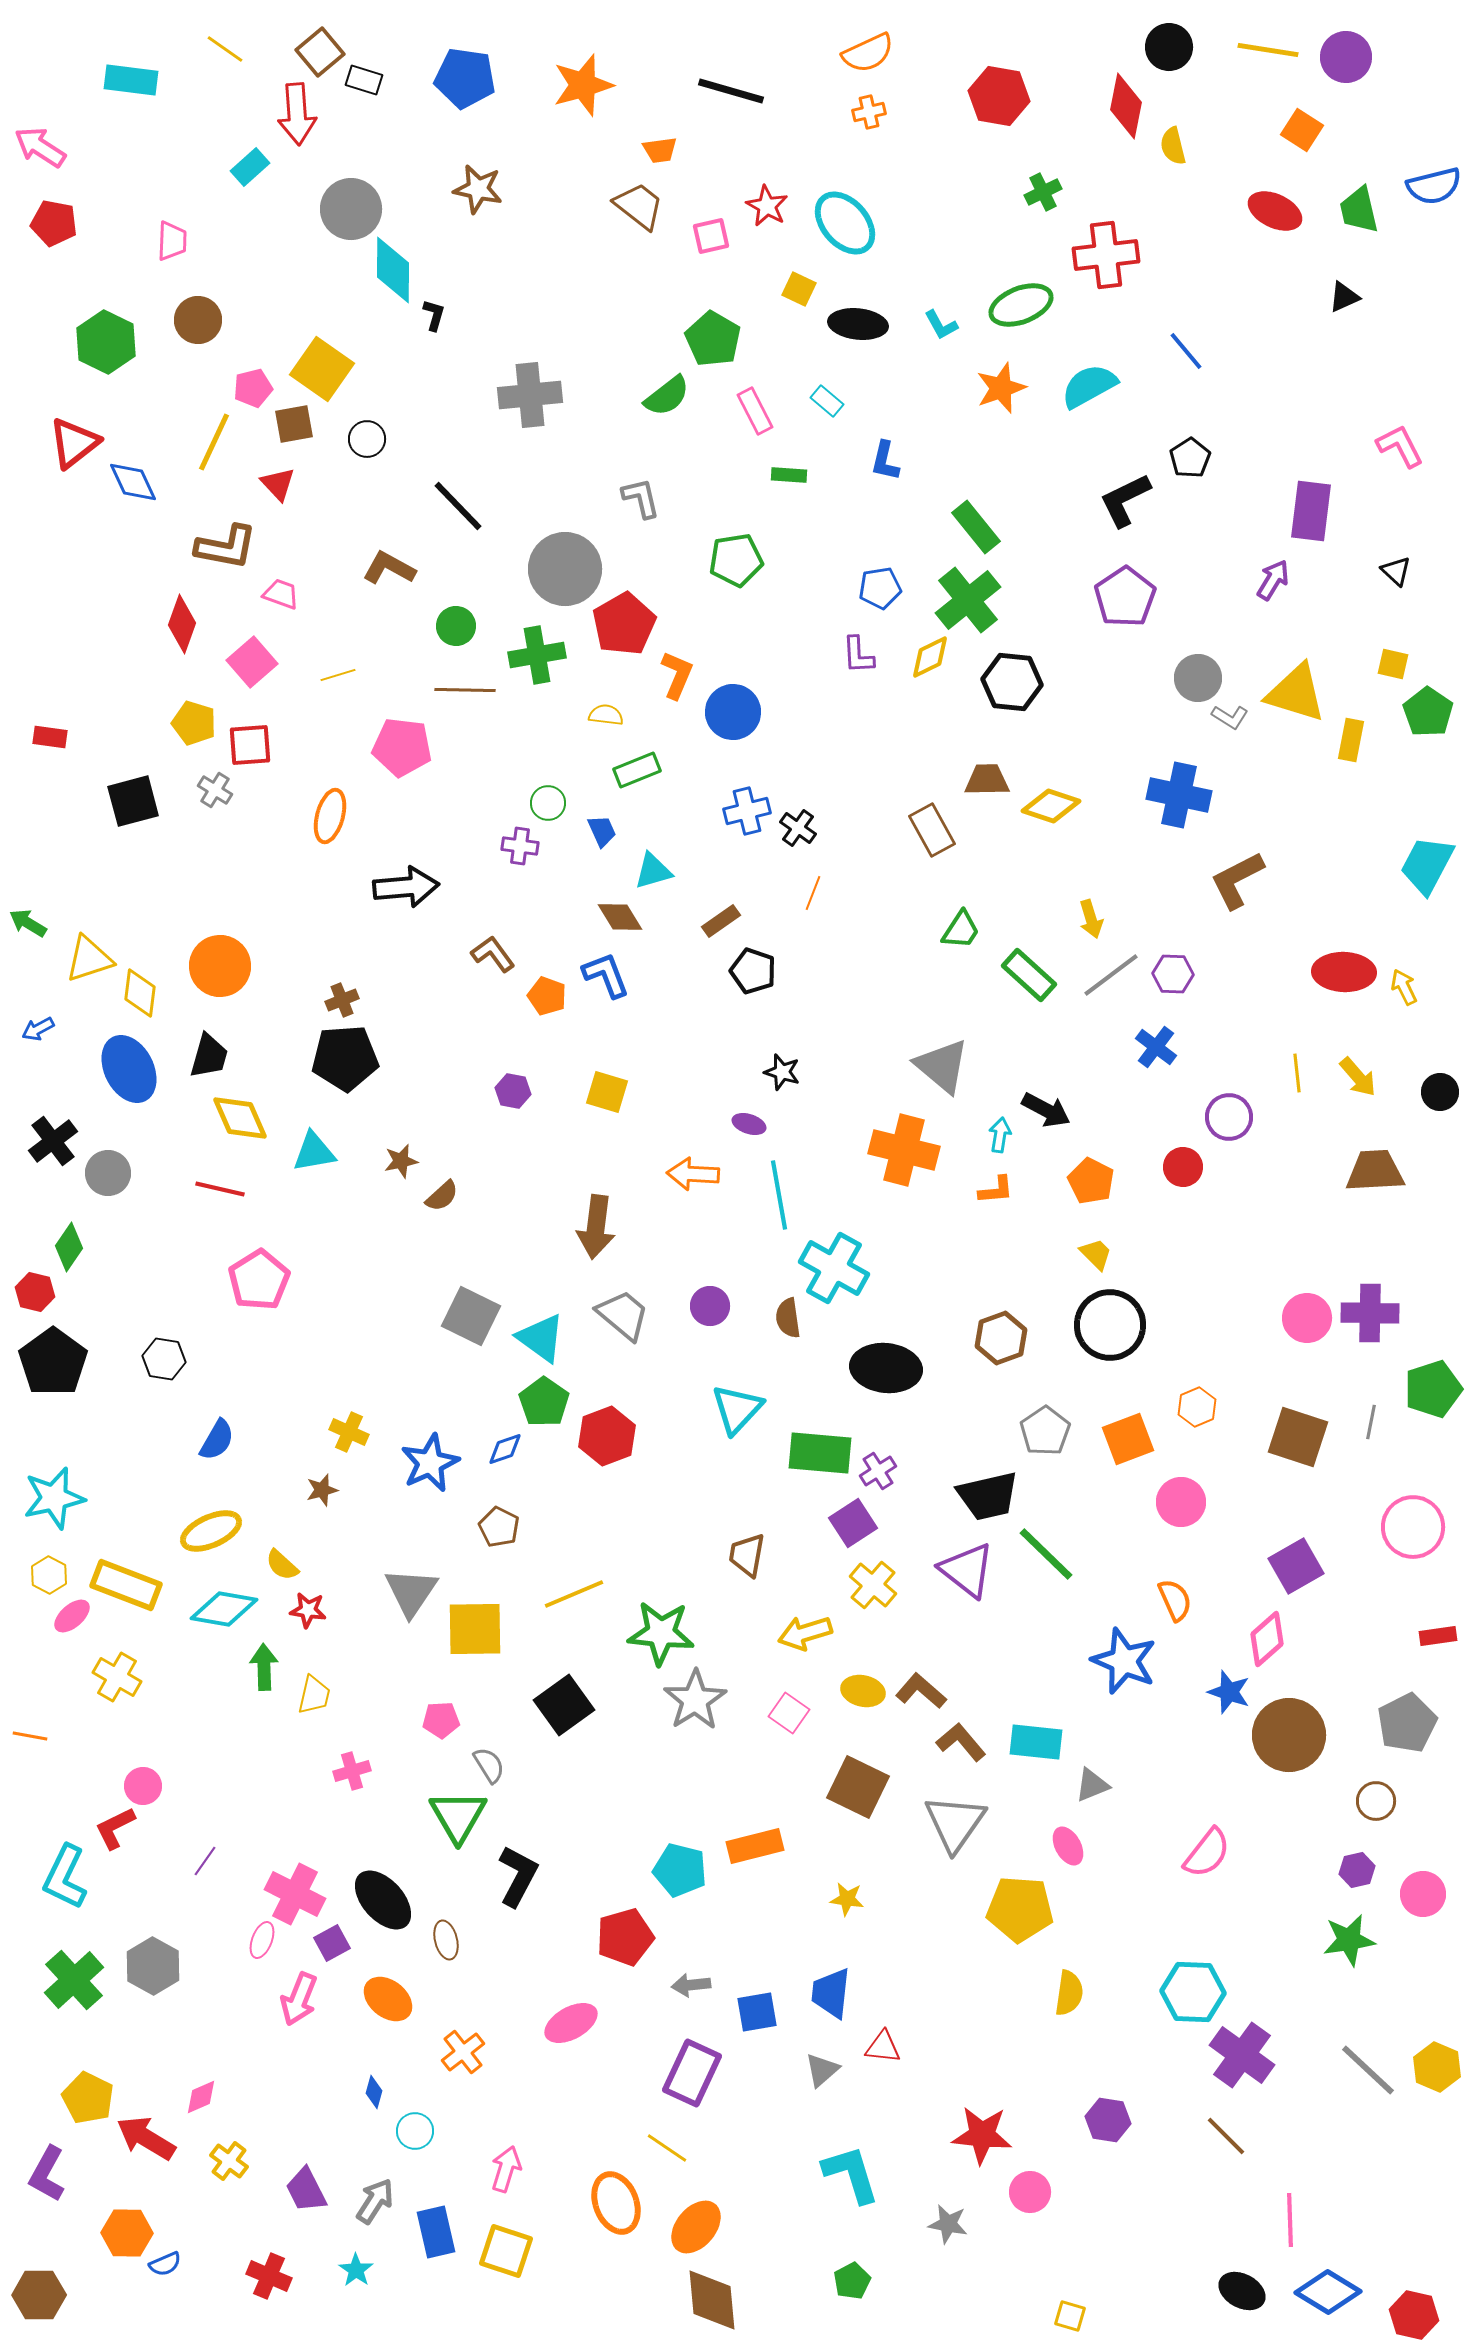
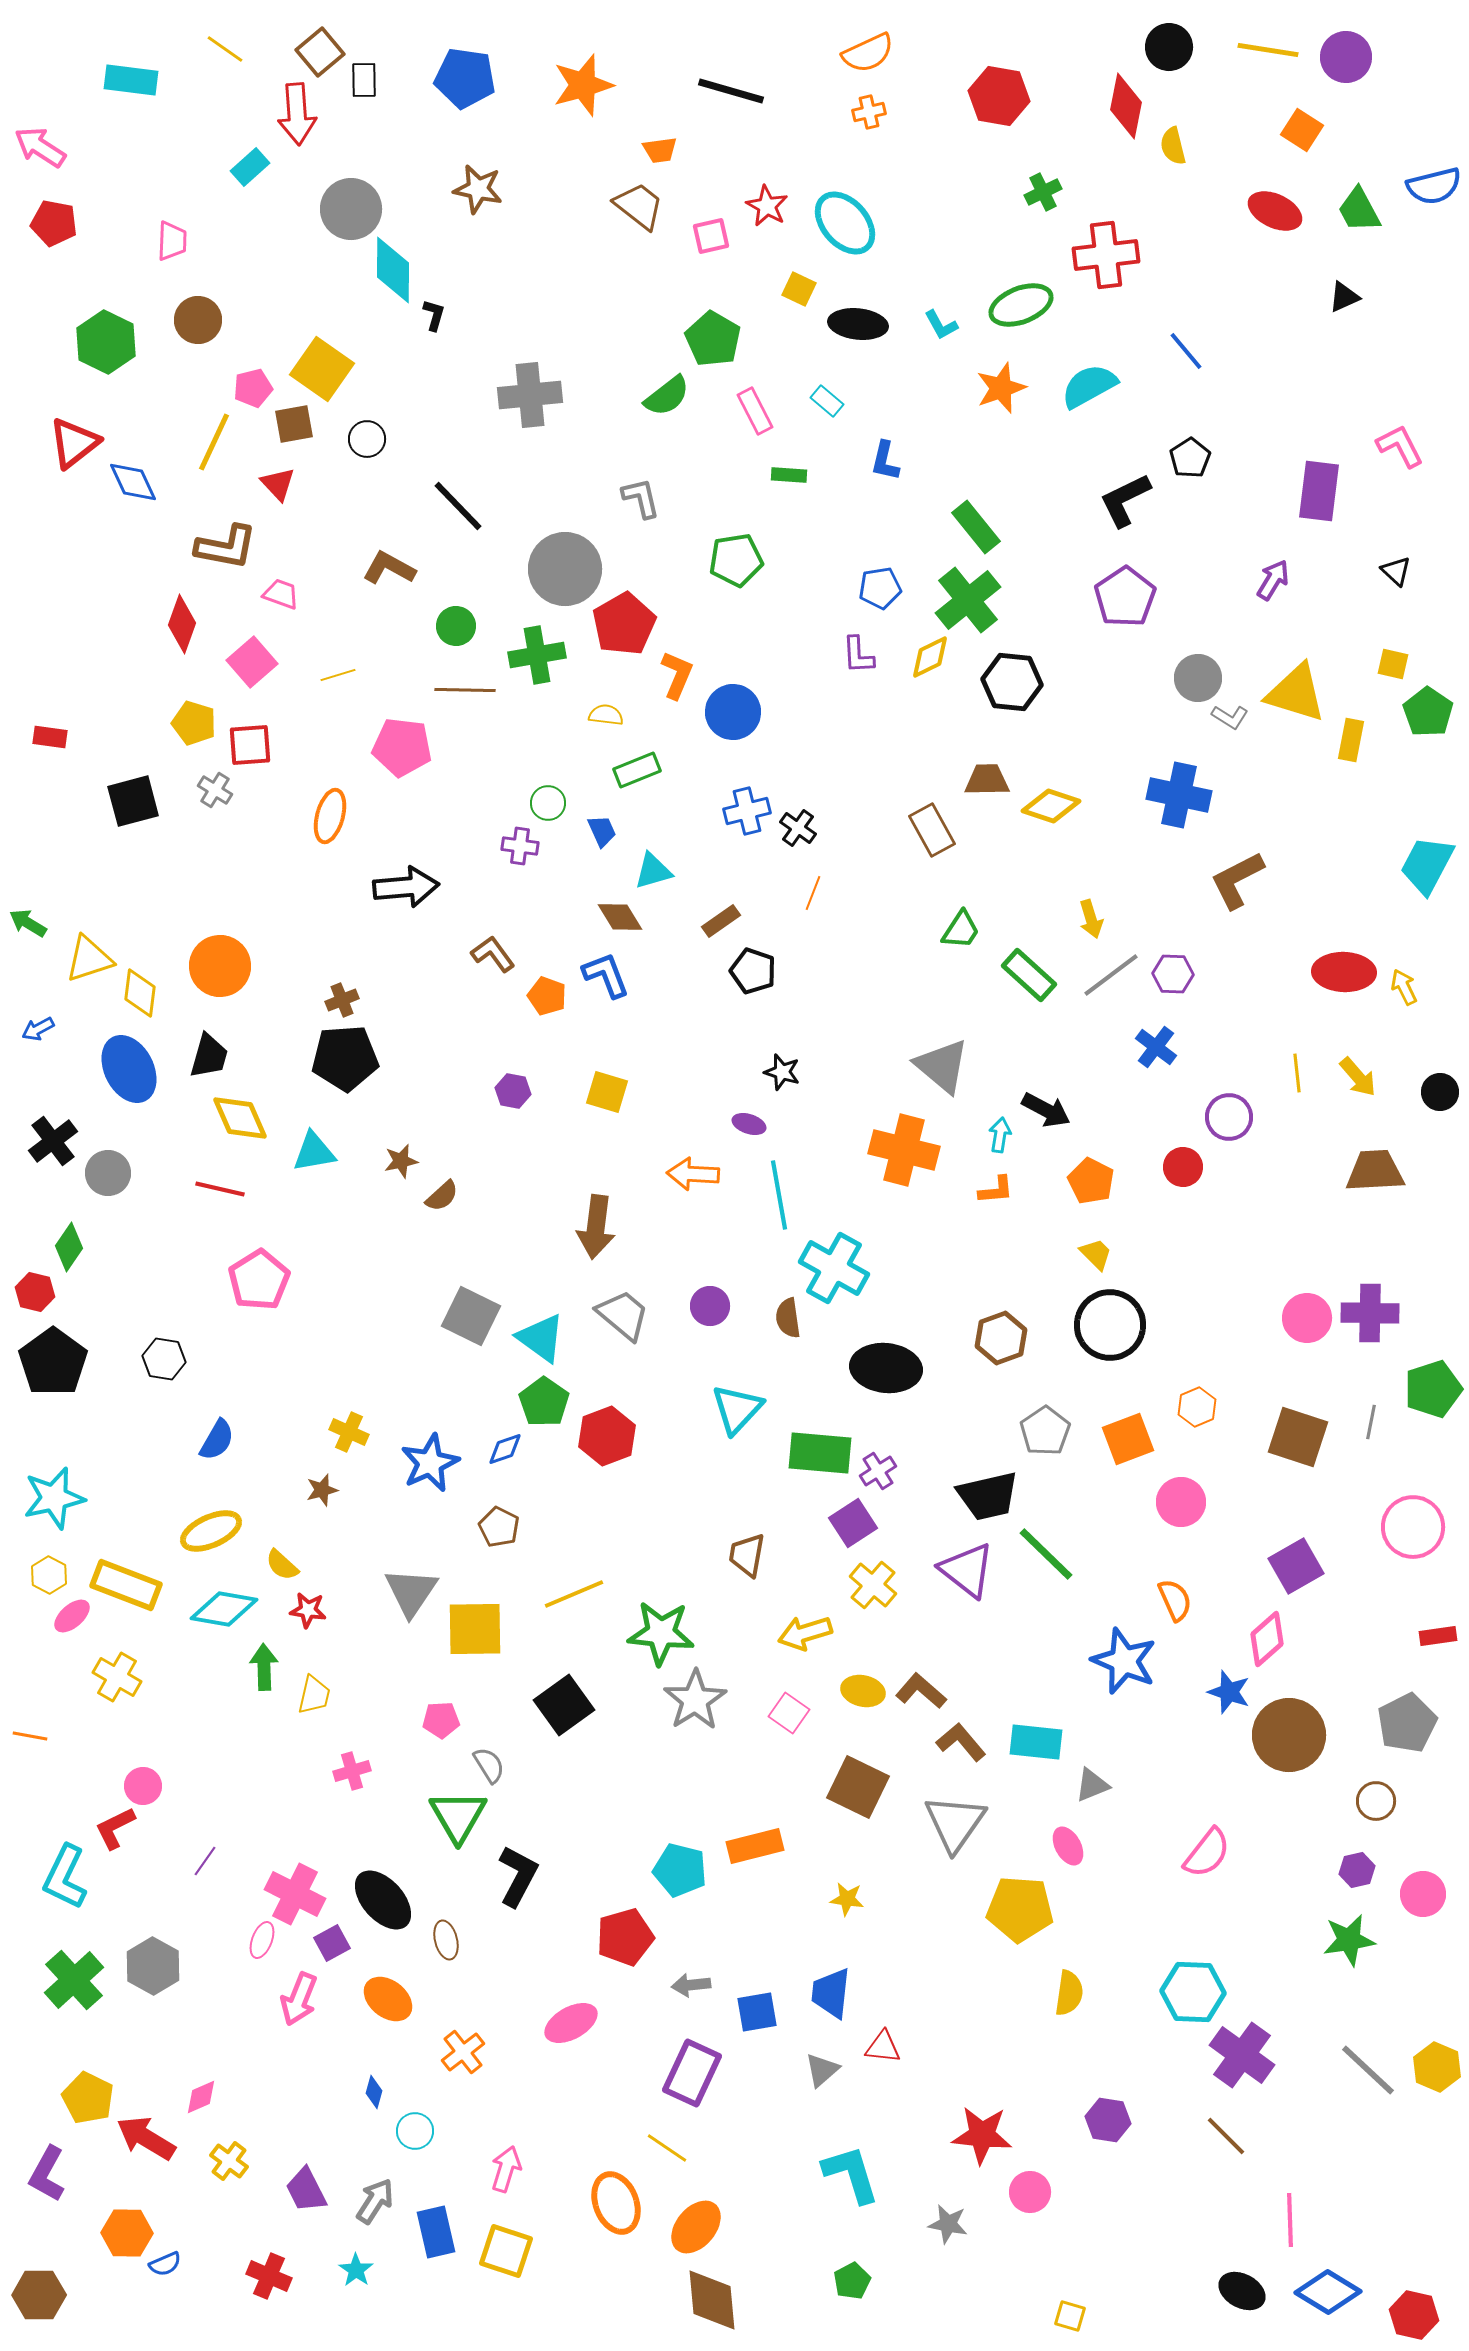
black rectangle at (364, 80): rotated 72 degrees clockwise
green trapezoid at (1359, 210): rotated 15 degrees counterclockwise
purple rectangle at (1311, 511): moved 8 px right, 20 px up
